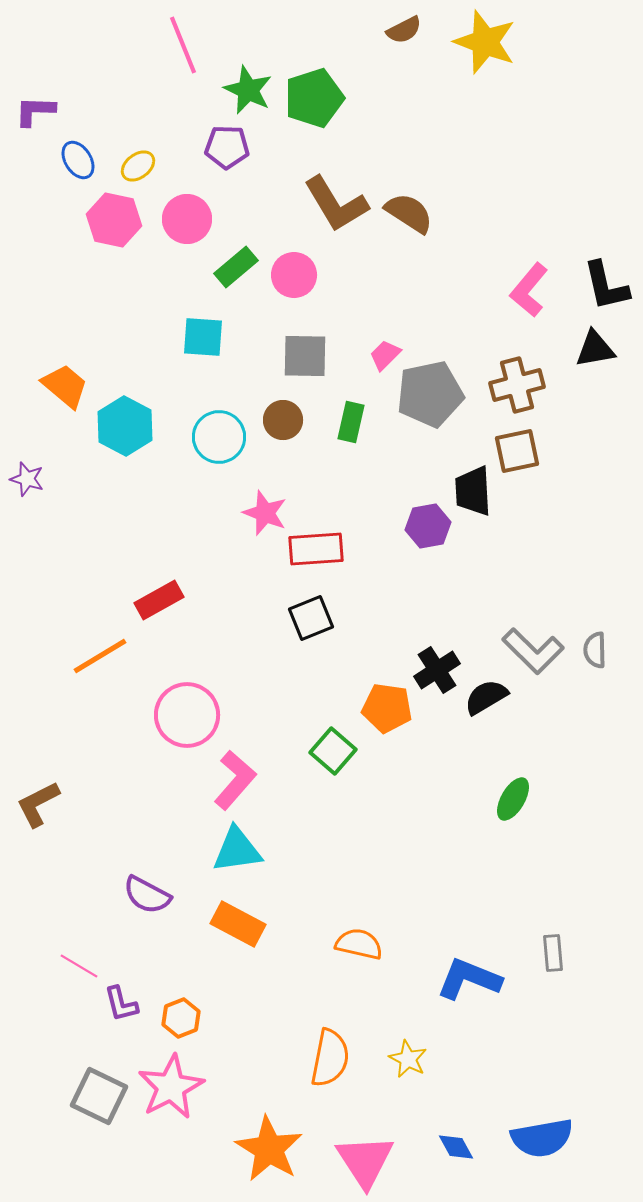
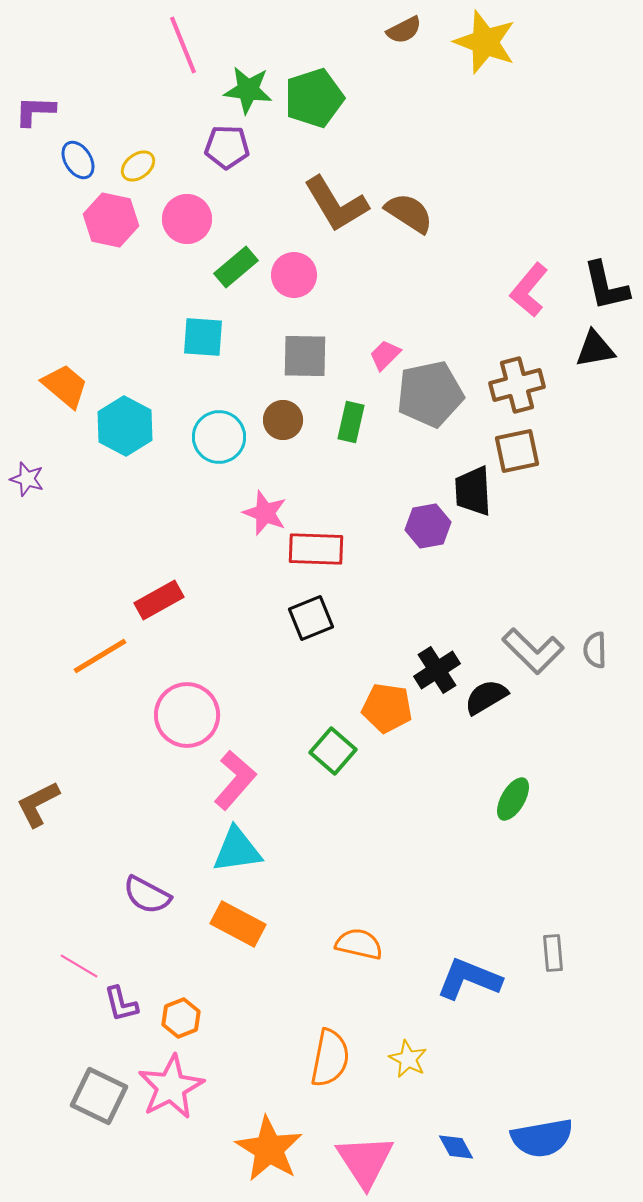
green star at (248, 90): rotated 18 degrees counterclockwise
pink hexagon at (114, 220): moved 3 px left
red rectangle at (316, 549): rotated 6 degrees clockwise
